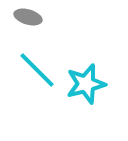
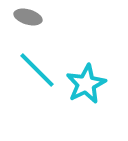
cyan star: rotated 12 degrees counterclockwise
